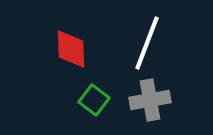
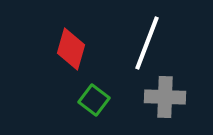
red diamond: rotated 18 degrees clockwise
gray cross: moved 15 px right, 3 px up; rotated 12 degrees clockwise
